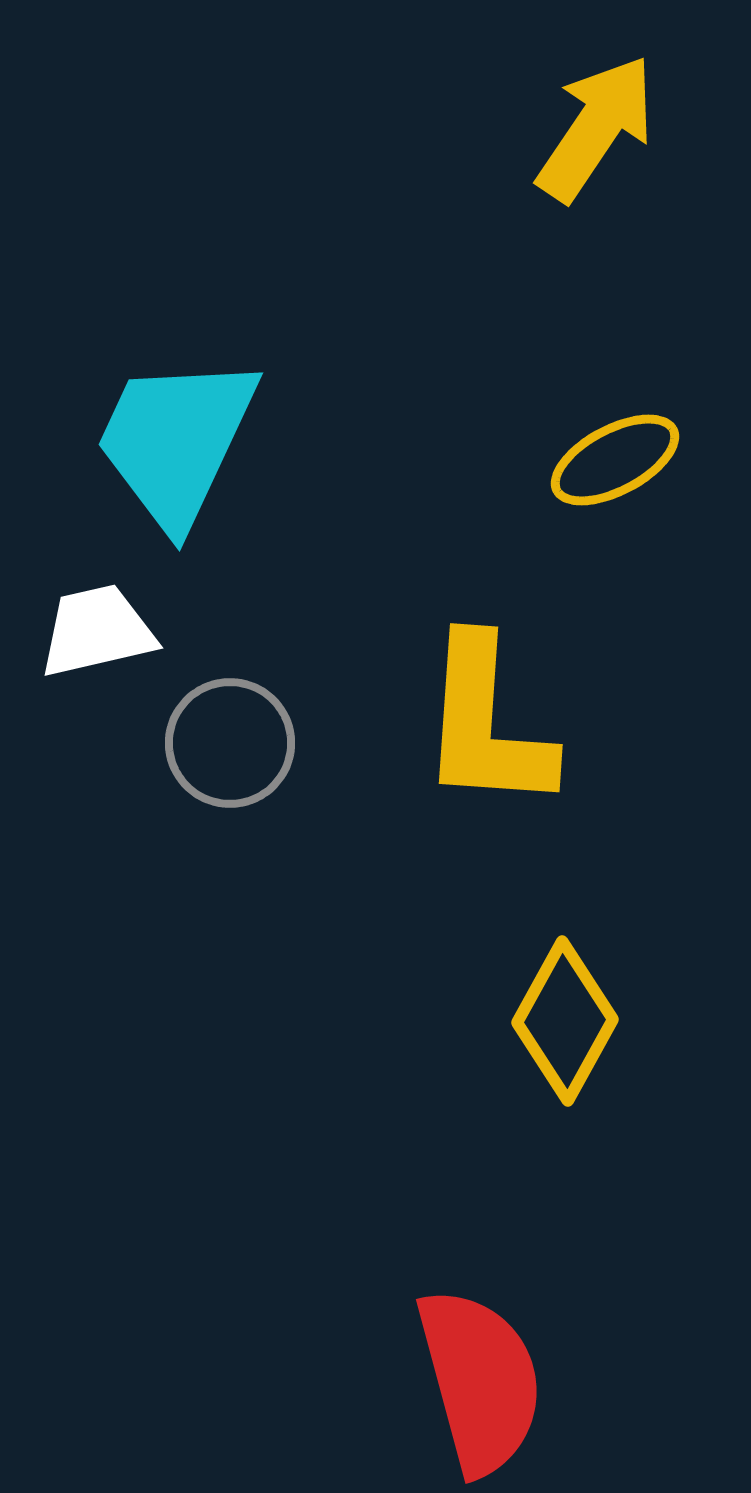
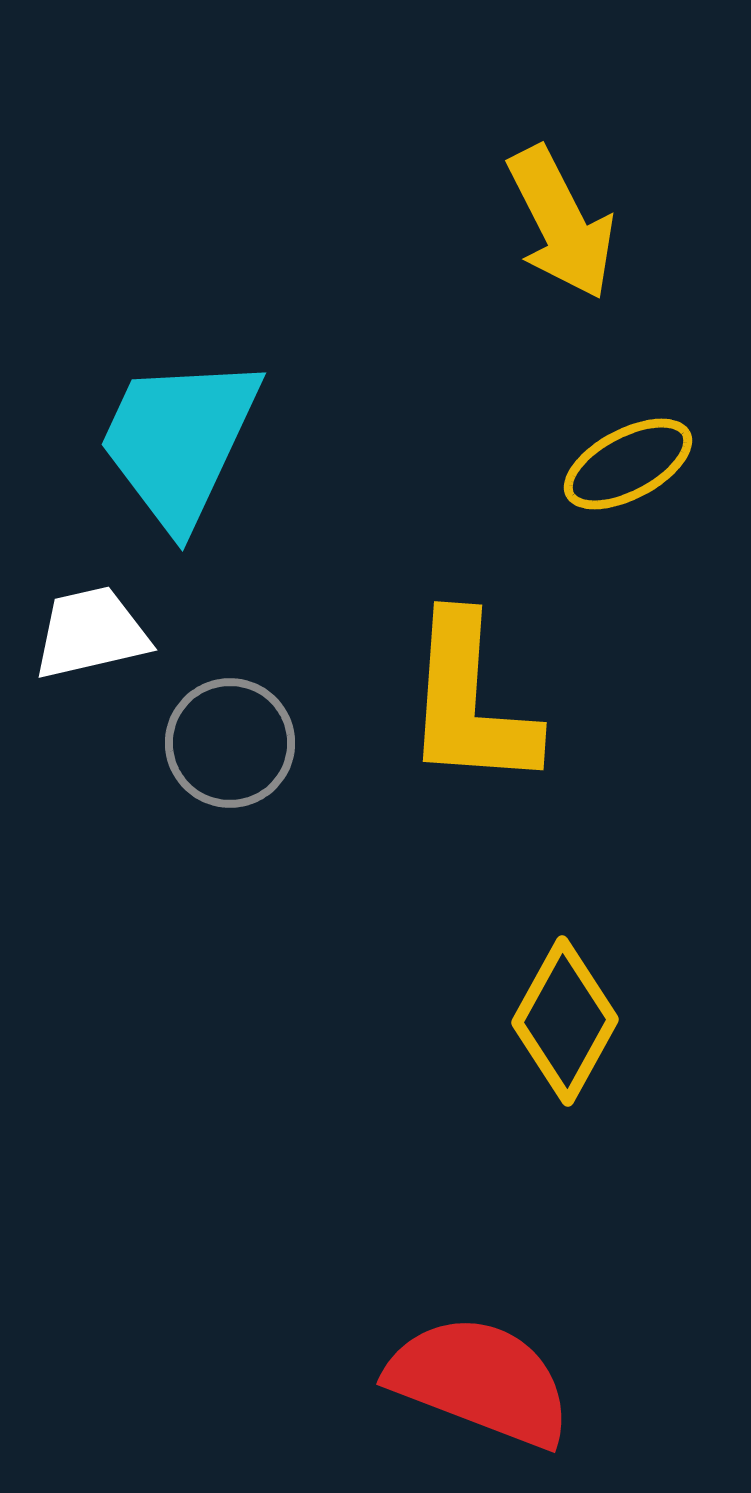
yellow arrow: moved 35 px left, 95 px down; rotated 119 degrees clockwise
cyan trapezoid: moved 3 px right
yellow ellipse: moved 13 px right, 4 px down
white trapezoid: moved 6 px left, 2 px down
yellow L-shape: moved 16 px left, 22 px up
red semicircle: rotated 54 degrees counterclockwise
